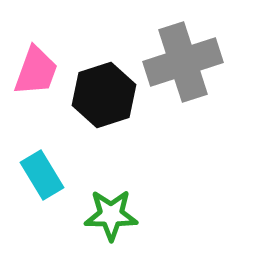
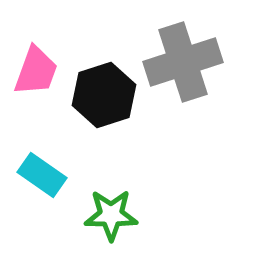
cyan rectangle: rotated 24 degrees counterclockwise
